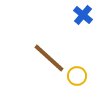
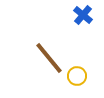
brown line: rotated 9 degrees clockwise
